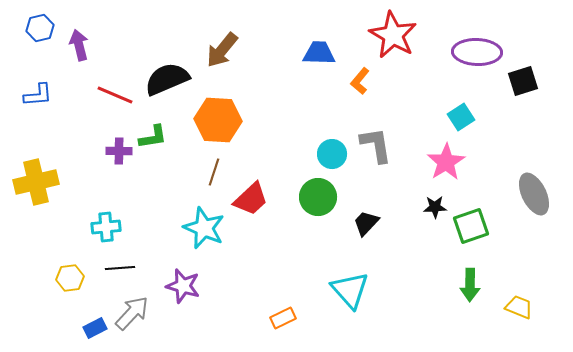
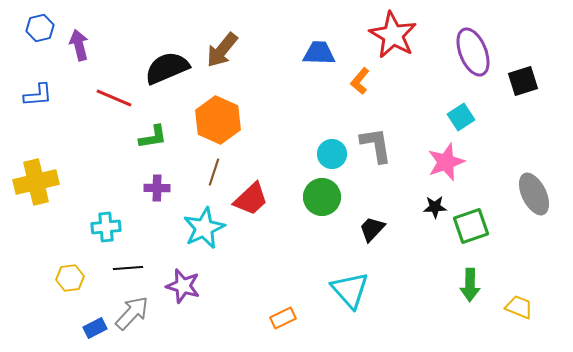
purple ellipse: moved 4 px left; rotated 66 degrees clockwise
black semicircle: moved 11 px up
red line: moved 1 px left, 3 px down
orange hexagon: rotated 21 degrees clockwise
purple cross: moved 38 px right, 37 px down
pink star: rotated 12 degrees clockwise
green circle: moved 4 px right
black trapezoid: moved 6 px right, 6 px down
cyan star: rotated 24 degrees clockwise
black line: moved 8 px right
